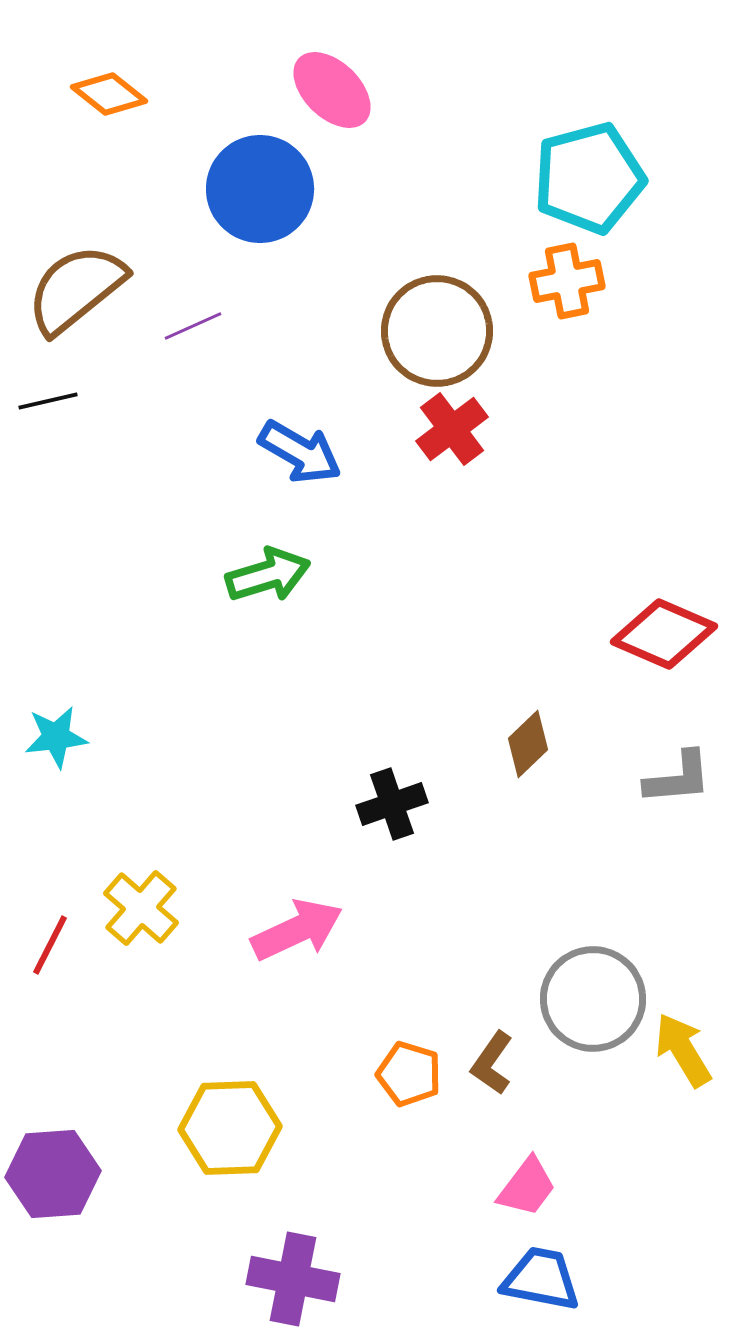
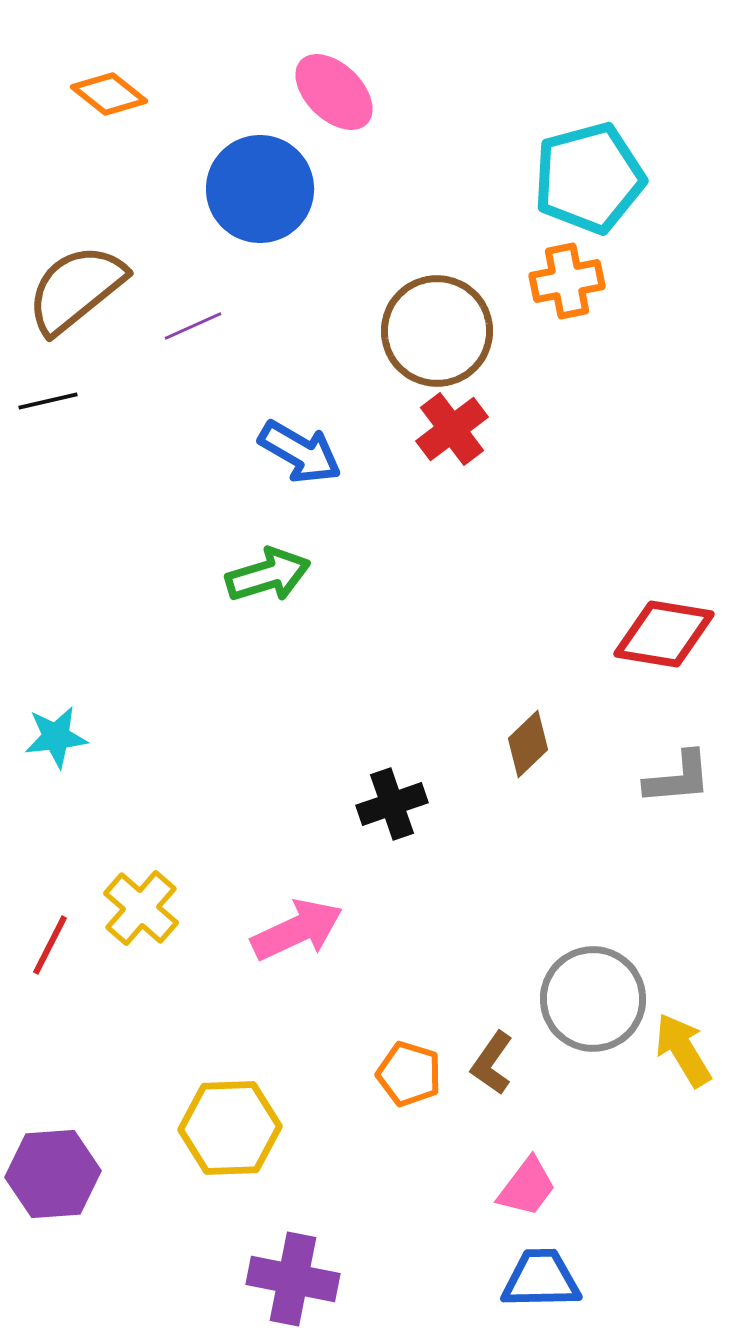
pink ellipse: moved 2 px right, 2 px down
red diamond: rotated 14 degrees counterclockwise
blue trapezoid: rotated 12 degrees counterclockwise
